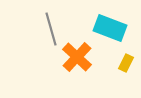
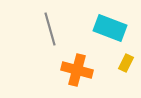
gray line: moved 1 px left
orange cross: moved 13 px down; rotated 28 degrees counterclockwise
